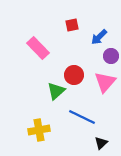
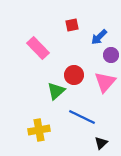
purple circle: moved 1 px up
